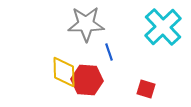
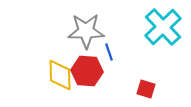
gray star: moved 7 px down
yellow diamond: moved 4 px left, 3 px down
red hexagon: moved 9 px up
